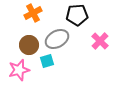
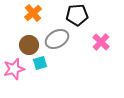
orange cross: rotated 12 degrees counterclockwise
pink cross: moved 1 px right, 1 px down
cyan square: moved 7 px left, 2 px down
pink star: moved 5 px left, 1 px up
